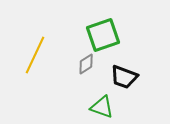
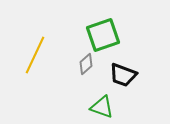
gray diamond: rotated 10 degrees counterclockwise
black trapezoid: moved 1 px left, 2 px up
